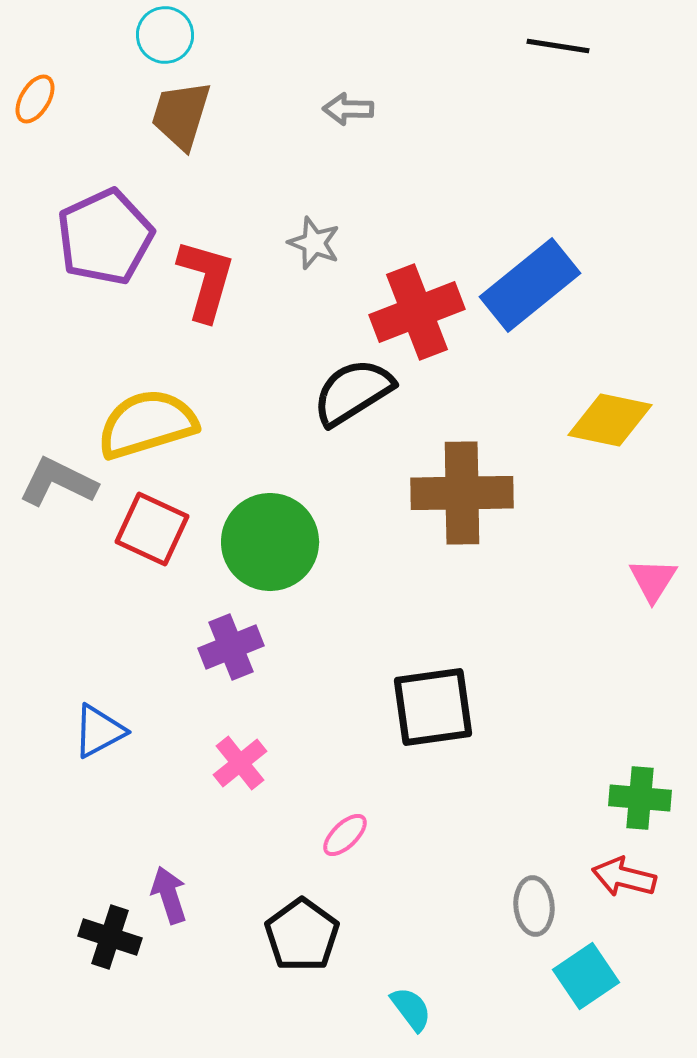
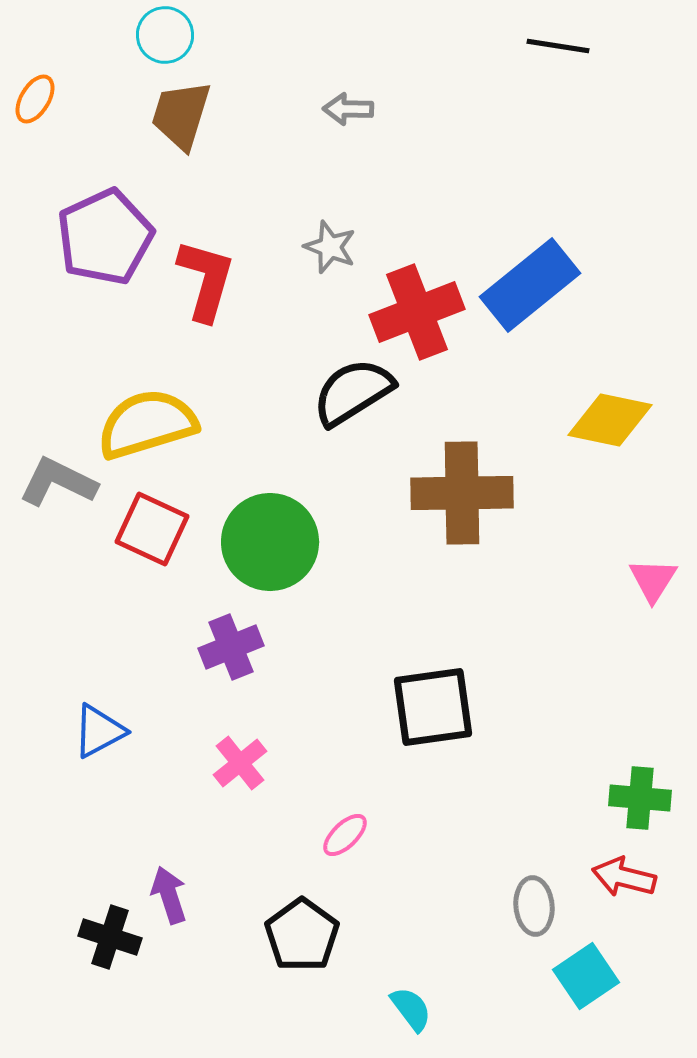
gray star: moved 16 px right, 4 px down
